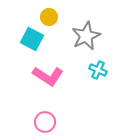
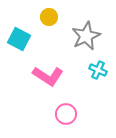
cyan square: moved 13 px left
pink circle: moved 21 px right, 8 px up
